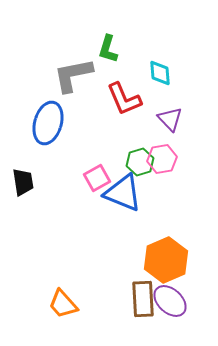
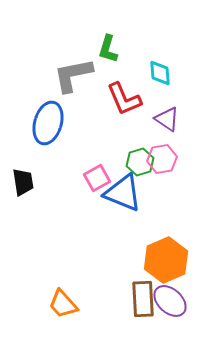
purple triangle: moved 3 px left; rotated 12 degrees counterclockwise
